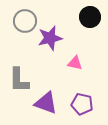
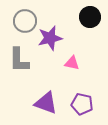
pink triangle: moved 3 px left
gray L-shape: moved 20 px up
